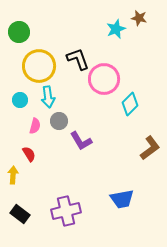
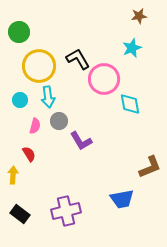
brown star: moved 2 px up; rotated 21 degrees counterclockwise
cyan star: moved 16 px right, 19 px down
black L-shape: rotated 10 degrees counterclockwise
cyan diamond: rotated 55 degrees counterclockwise
brown L-shape: moved 19 px down; rotated 15 degrees clockwise
